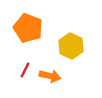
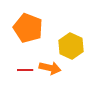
red line: rotated 63 degrees clockwise
orange arrow: moved 8 px up
